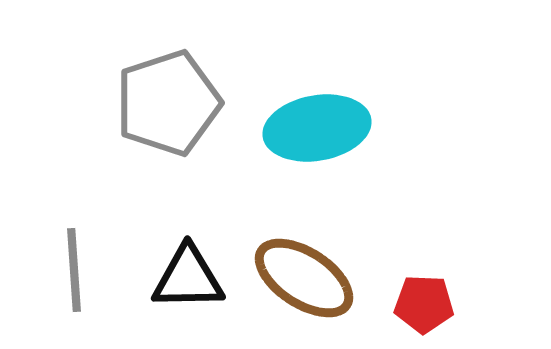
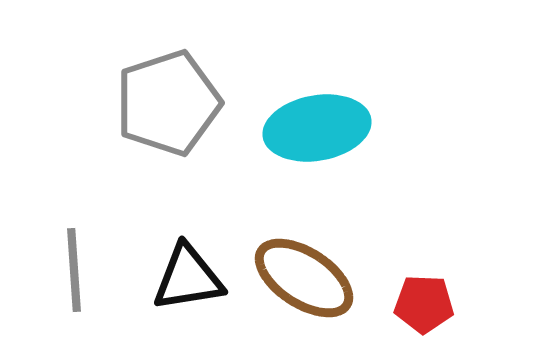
black triangle: rotated 8 degrees counterclockwise
